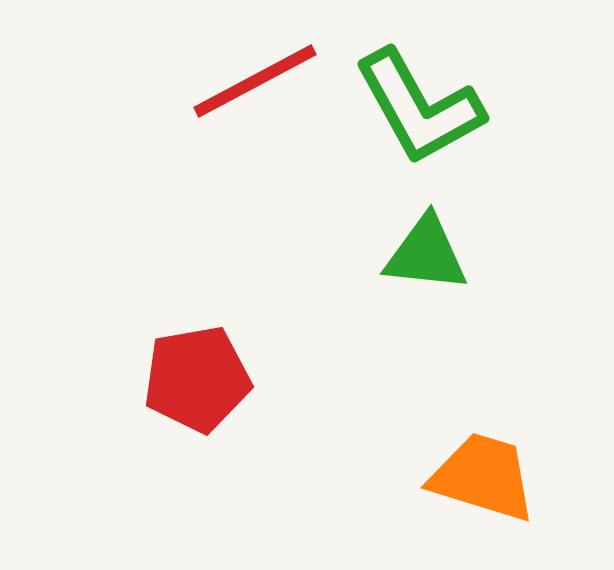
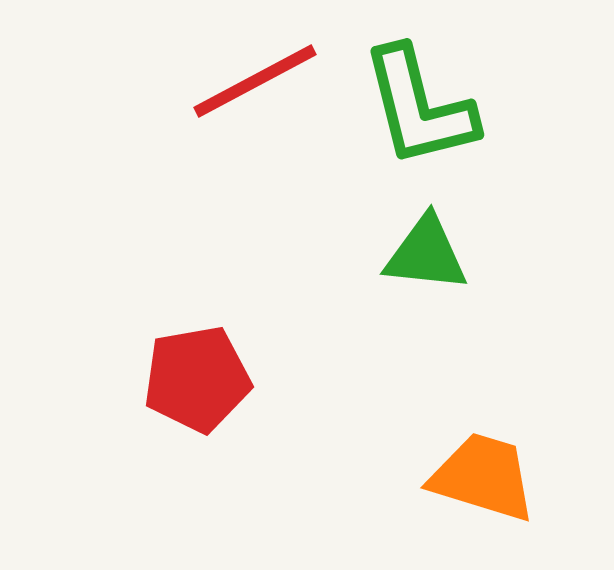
green L-shape: rotated 15 degrees clockwise
